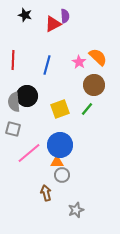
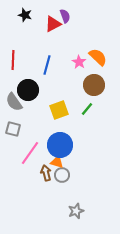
purple semicircle: rotated 16 degrees counterclockwise
black circle: moved 1 px right, 6 px up
gray semicircle: rotated 30 degrees counterclockwise
yellow square: moved 1 px left, 1 px down
pink line: moved 1 px right; rotated 15 degrees counterclockwise
orange triangle: rotated 16 degrees clockwise
brown arrow: moved 20 px up
gray star: moved 1 px down
